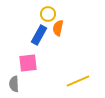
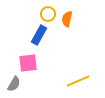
orange semicircle: moved 9 px right, 9 px up
gray semicircle: rotated 147 degrees counterclockwise
